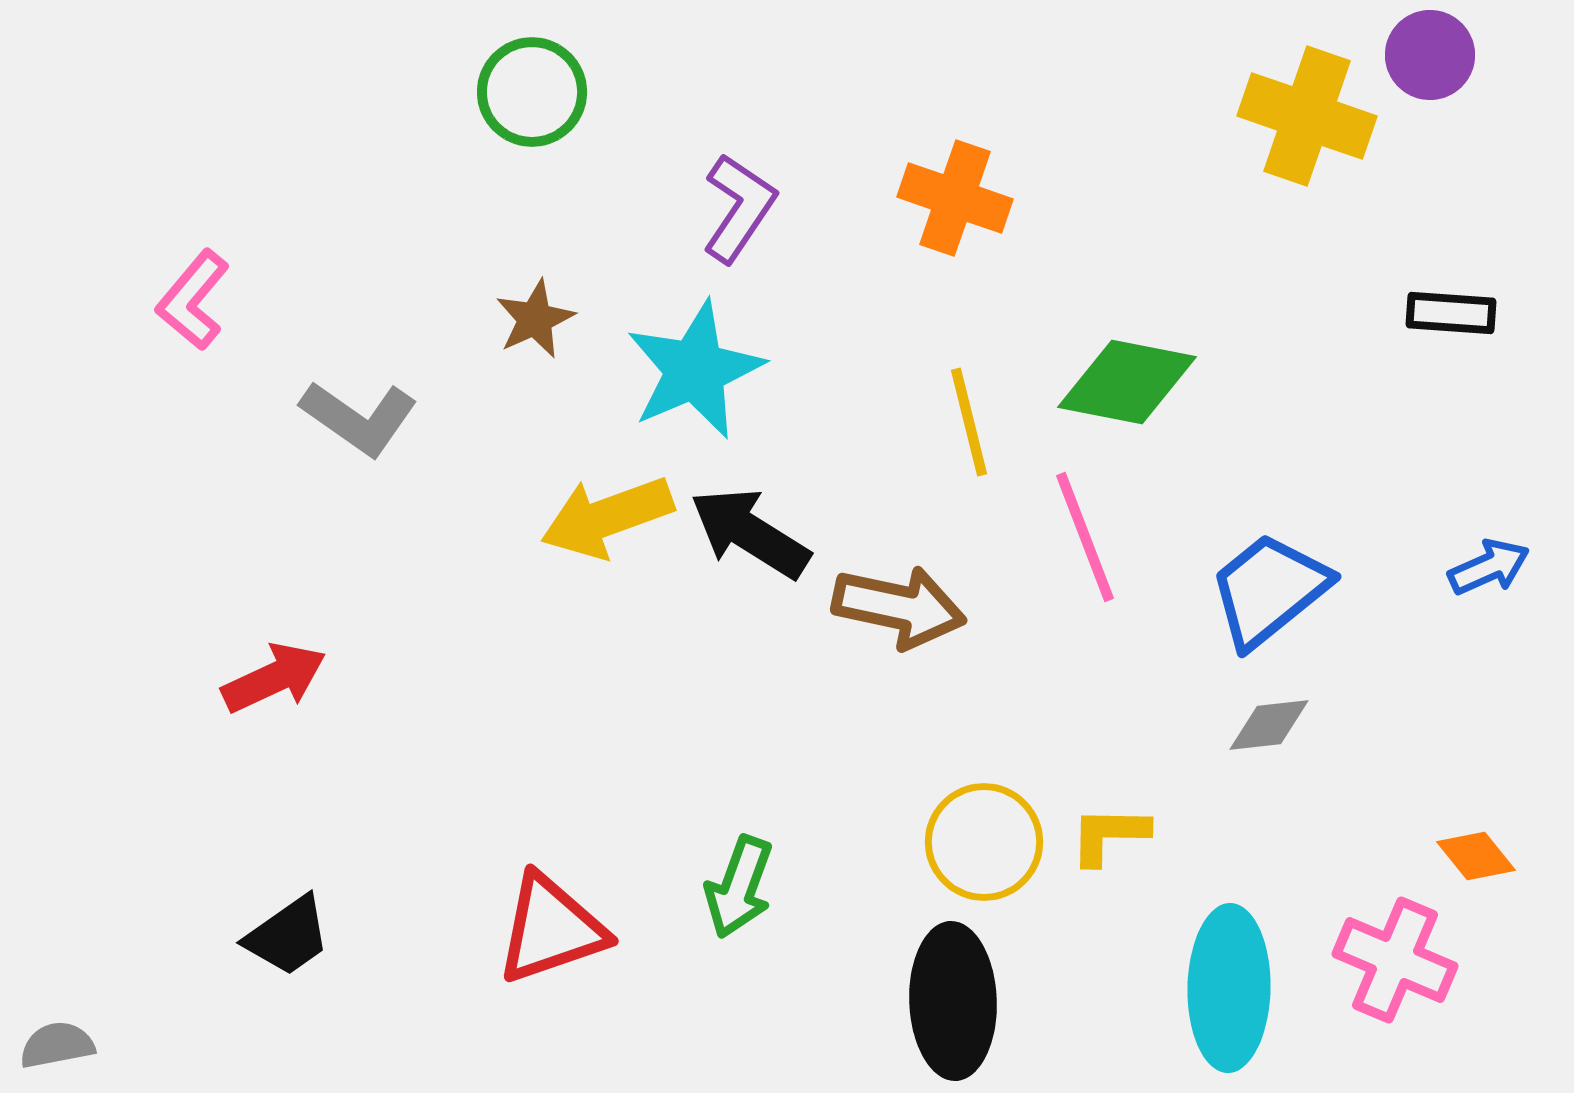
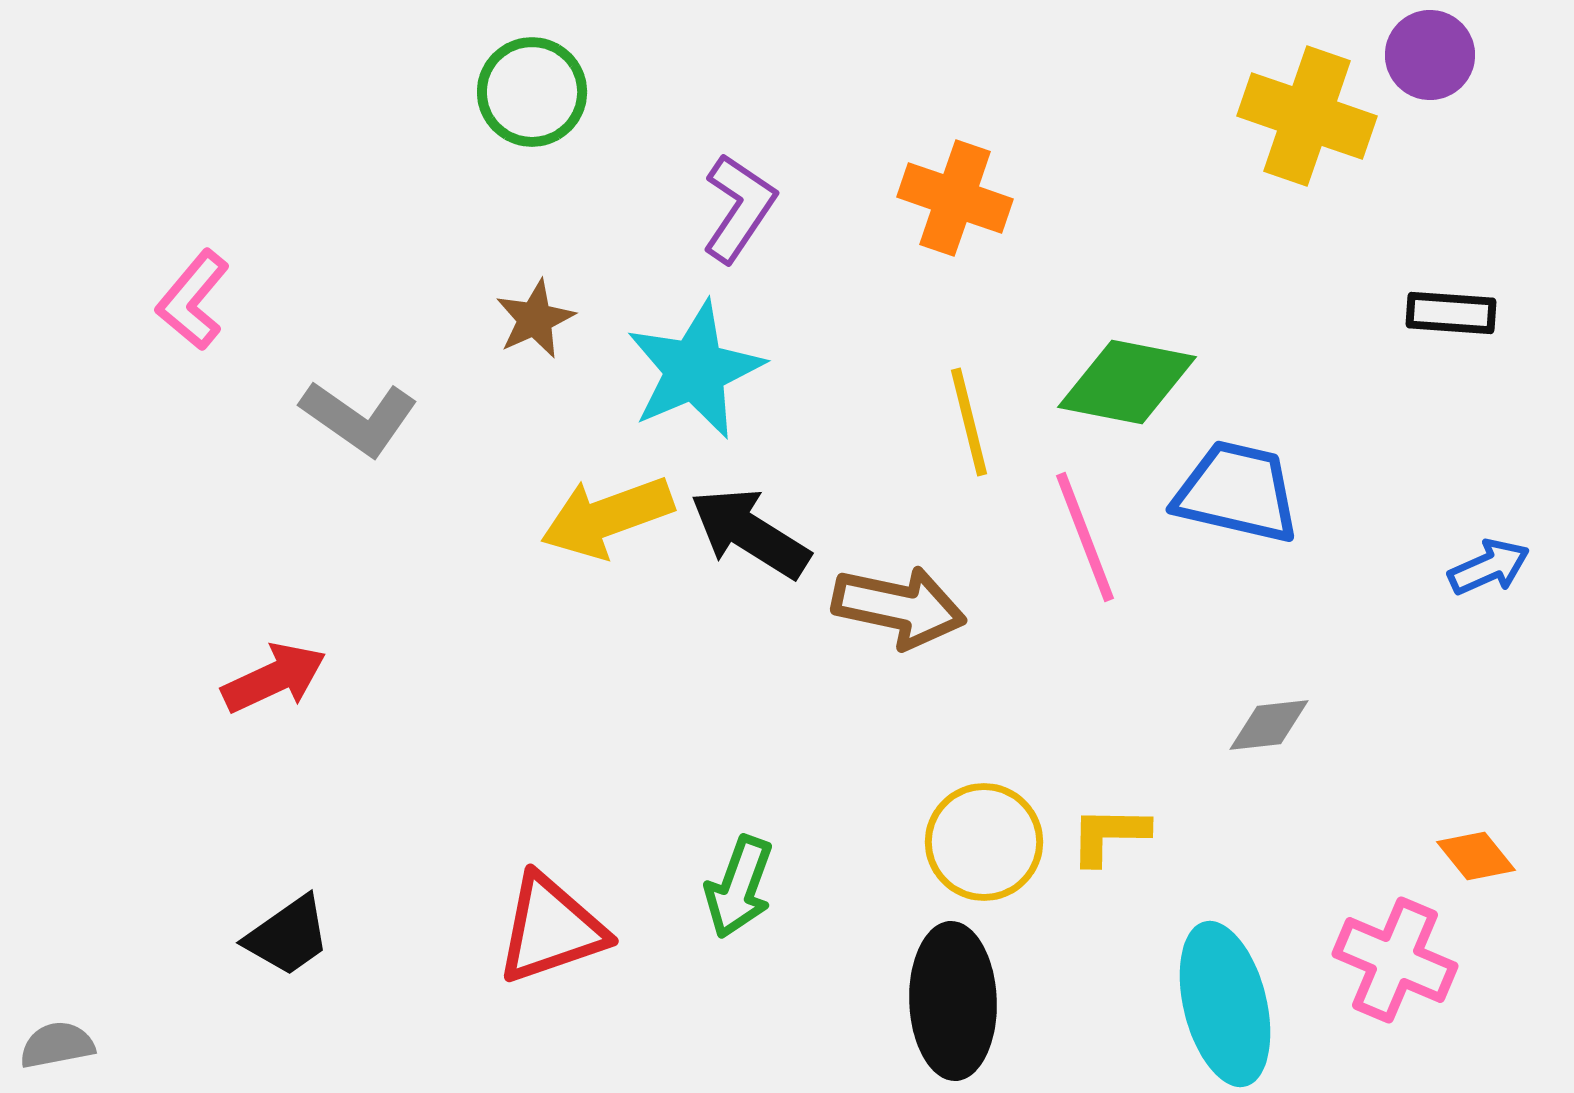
blue trapezoid: moved 32 px left, 98 px up; rotated 52 degrees clockwise
cyan ellipse: moved 4 px left, 16 px down; rotated 15 degrees counterclockwise
